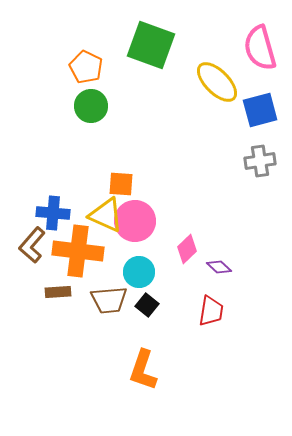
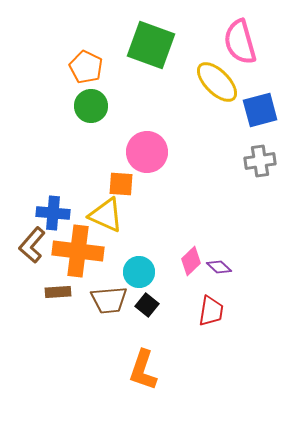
pink semicircle: moved 20 px left, 6 px up
pink circle: moved 12 px right, 69 px up
pink diamond: moved 4 px right, 12 px down
